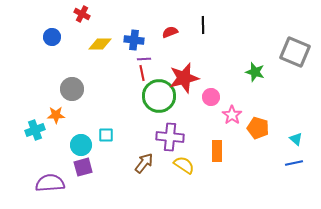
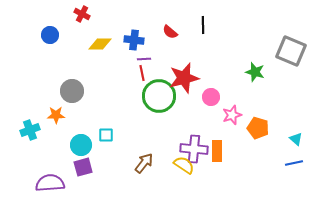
red semicircle: rotated 119 degrees counterclockwise
blue circle: moved 2 px left, 2 px up
gray square: moved 4 px left, 1 px up
gray circle: moved 2 px down
pink star: rotated 18 degrees clockwise
cyan cross: moved 5 px left
purple cross: moved 24 px right, 12 px down
